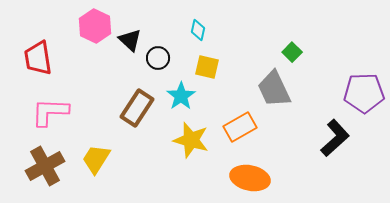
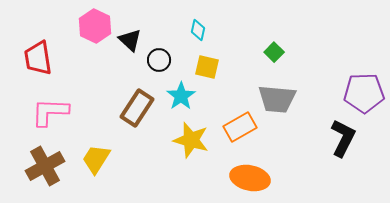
green square: moved 18 px left
black circle: moved 1 px right, 2 px down
gray trapezoid: moved 3 px right, 10 px down; rotated 60 degrees counterclockwise
black L-shape: moved 8 px right; rotated 21 degrees counterclockwise
